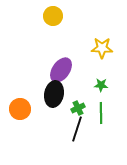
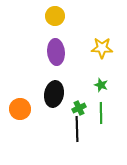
yellow circle: moved 2 px right
purple ellipse: moved 5 px left, 18 px up; rotated 40 degrees counterclockwise
green star: rotated 16 degrees clockwise
green cross: moved 1 px right
black line: rotated 20 degrees counterclockwise
